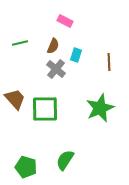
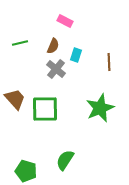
green pentagon: moved 4 px down
